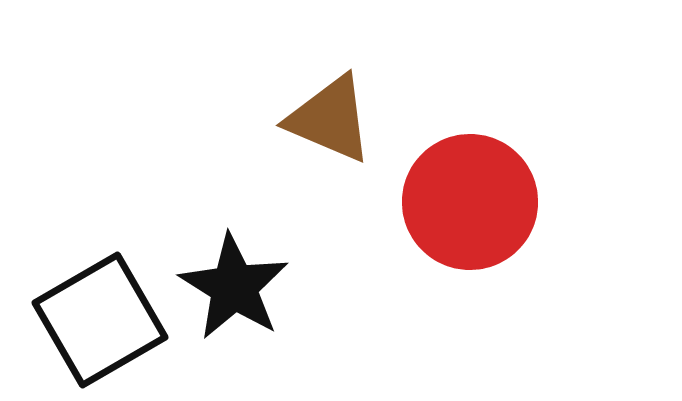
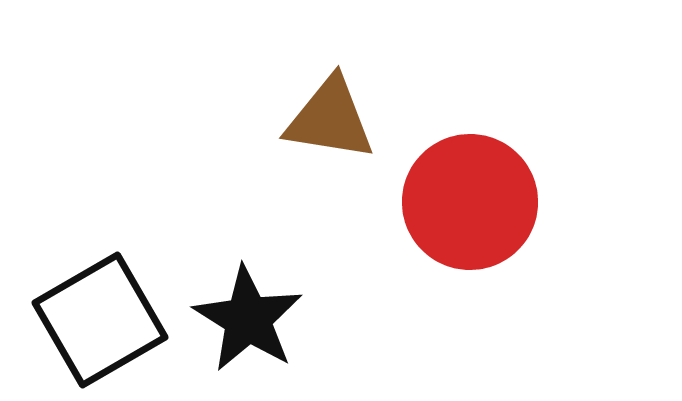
brown triangle: rotated 14 degrees counterclockwise
black star: moved 14 px right, 32 px down
